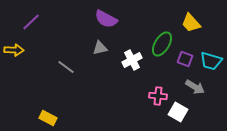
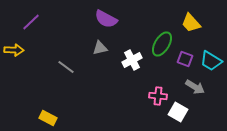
cyan trapezoid: rotated 15 degrees clockwise
